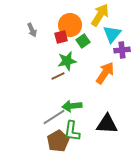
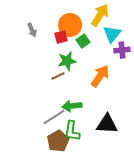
orange arrow: moved 5 px left, 3 px down
